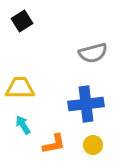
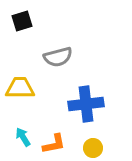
black square: rotated 15 degrees clockwise
gray semicircle: moved 35 px left, 4 px down
cyan arrow: moved 12 px down
yellow circle: moved 3 px down
